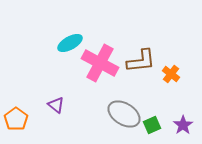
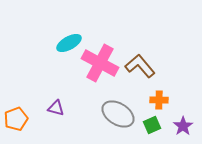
cyan ellipse: moved 1 px left
brown L-shape: moved 1 px left, 5 px down; rotated 124 degrees counterclockwise
orange cross: moved 12 px left, 26 px down; rotated 36 degrees counterclockwise
purple triangle: moved 3 px down; rotated 24 degrees counterclockwise
gray ellipse: moved 6 px left
orange pentagon: rotated 15 degrees clockwise
purple star: moved 1 px down
